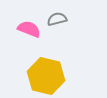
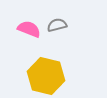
gray semicircle: moved 6 px down
